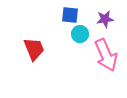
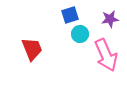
blue square: rotated 24 degrees counterclockwise
purple star: moved 5 px right
red trapezoid: moved 2 px left
